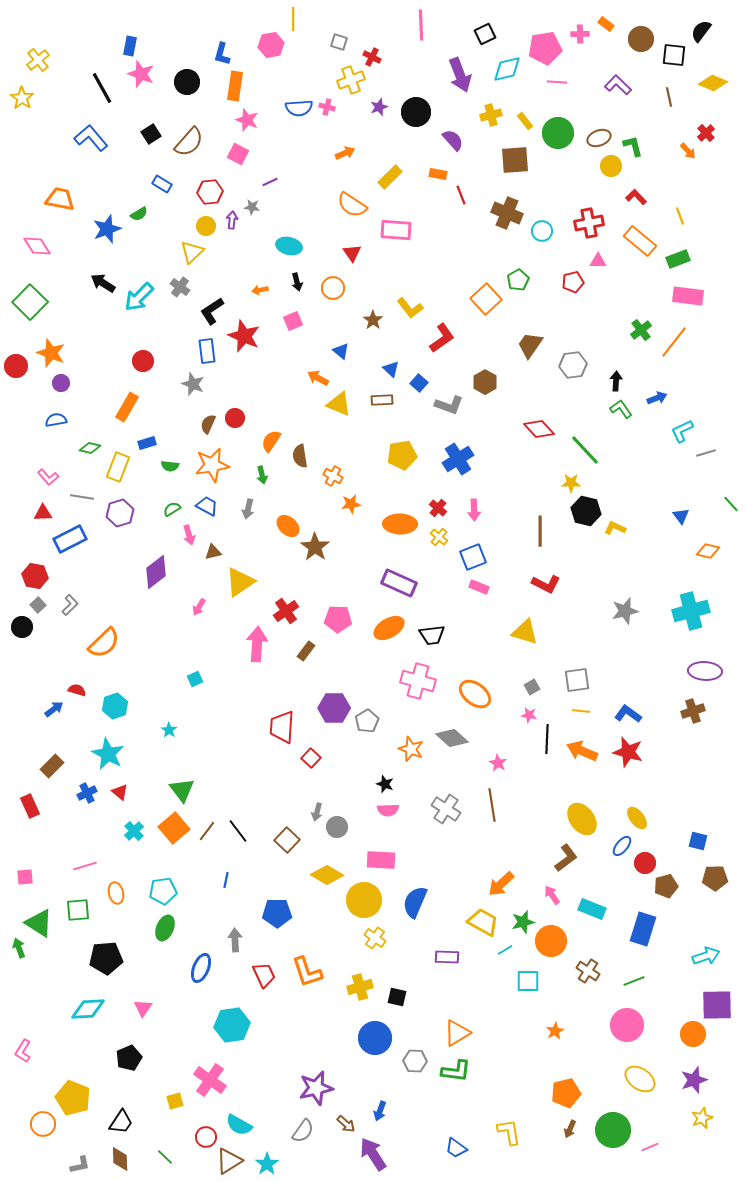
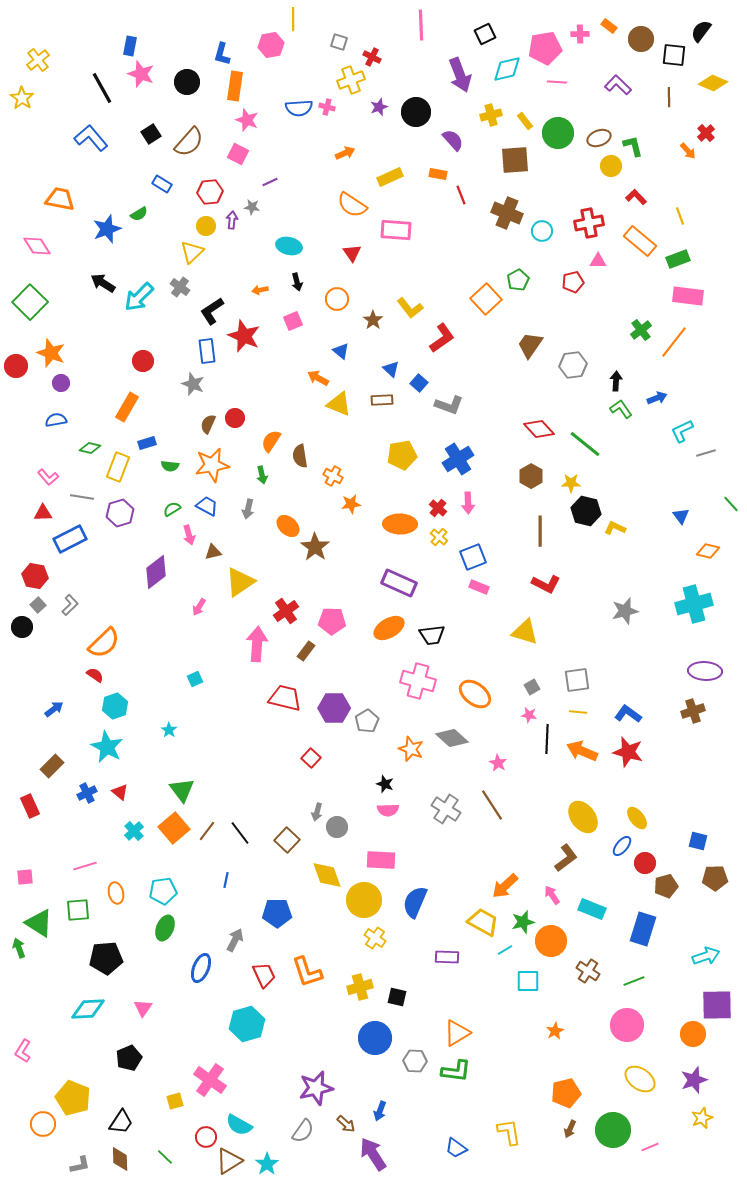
orange rectangle at (606, 24): moved 3 px right, 2 px down
brown line at (669, 97): rotated 12 degrees clockwise
yellow rectangle at (390, 177): rotated 20 degrees clockwise
orange circle at (333, 288): moved 4 px right, 11 px down
brown hexagon at (485, 382): moved 46 px right, 94 px down
green line at (585, 450): moved 6 px up; rotated 8 degrees counterclockwise
pink arrow at (474, 510): moved 6 px left, 7 px up
cyan cross at (691, 611): moved 3 px right, 7 px up
pink pentagon at (338, 619): moved 6 px left, 2 px down
red semicircle at (77, 690): moved 18 px right, 15 px up; rotated 18 degrees clockwise
yellow line at (581, 711): moved 3 px left, 1 px down
red trapezoid at (282, 727): moved 3 px right, 29 px up; rotated 100 degrees clockwise
cyan star at (108, 754): moved 1 px left, 7 px up
brown line at (492, 805): rotated 24 degrees counterclockwise
yellow ellipse at (582, 819): moved 1 px right, 2 px up
black line at (238, 831): moved 2 px right, 2 px down
yellow diamond at (327, 875): rotated 40 degrees clockwise
orange arrow at (501, 884): moved 4 px right, 2 px down
gray arrow at (235, 940): rotated 30 degrees clockwise
cyan hexagon at (232, 1025): moved 15 px right, 1 px up; rotated 8 degrees counterclockwise
